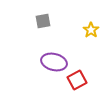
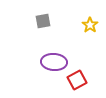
yellow star: moved 1 px left, 5 px up
purple ellipse: rotated 10 degrees counterclockwise
